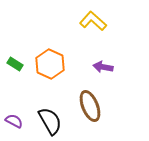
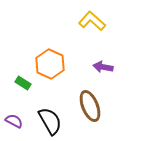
yellow L-shape: moved 1 px left
green rectangle: moved 8 px right, 19 px down
